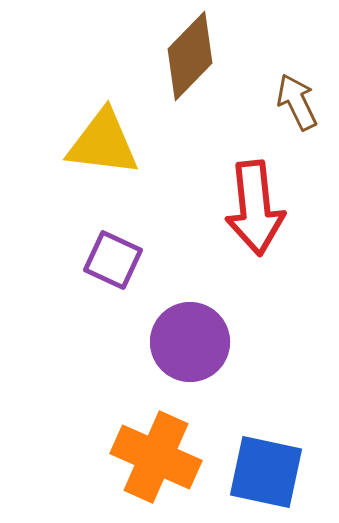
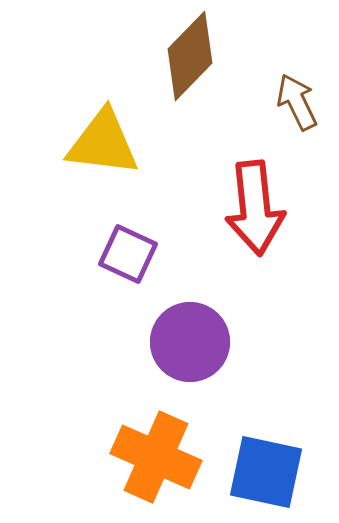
purple square: moved 15 px right, 6 px up
